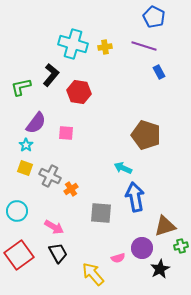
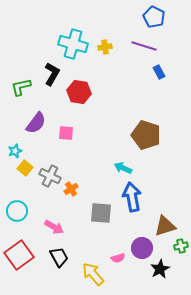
black L-shape: moved 1 px right, 1 px up; rotated 10 degrees counterclockwise
cyan star: moved 11 px left, 6 px down; rotated 16 degrees clockwise
yellow square: rotated 21 degrees clockwise
blue arrow: moved 3 px left
black trapezoid: moved 1 px right, 4 px down
